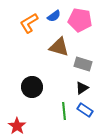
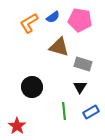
blue semicircle: moved 1 px left, 1 px down
black triangle: moved 2 px left, 1 px up; rotated 24 degrees counterclockwise
blue rectangle: moved 6 px right, 2 px down; rotated 63 degrees counterclockwise
